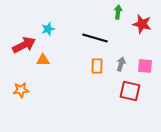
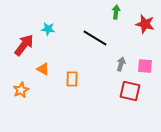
green arrow: moved 2 px left
red star: moved 3 px right
cyan star: rotated 24 degrees clockwise
black line: rotated 15 degrees clockwise
red arrow: rotated 25 degrees counterclockwise
orange triangle: moved 9 px down; rotated 32 degrees clockwise
orange rectangle: moved 25 px left, 13 px down
orange star: rotated 21 degrees counterclockwise
